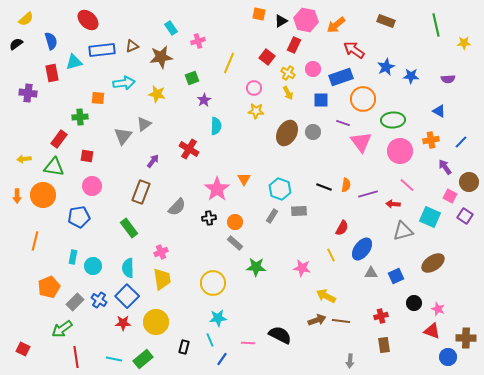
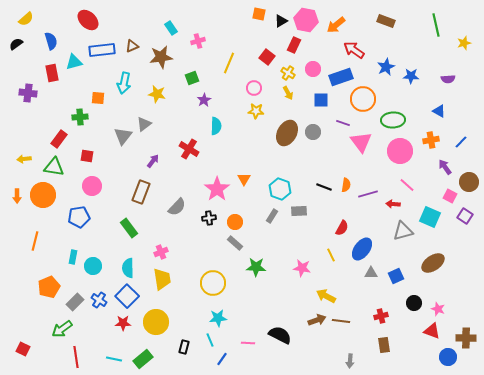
yellow star at (464, 43): rotated 16 degrees counterclockwise
cyan arrow at (124, 83): rotated 110 degrees clockwise
